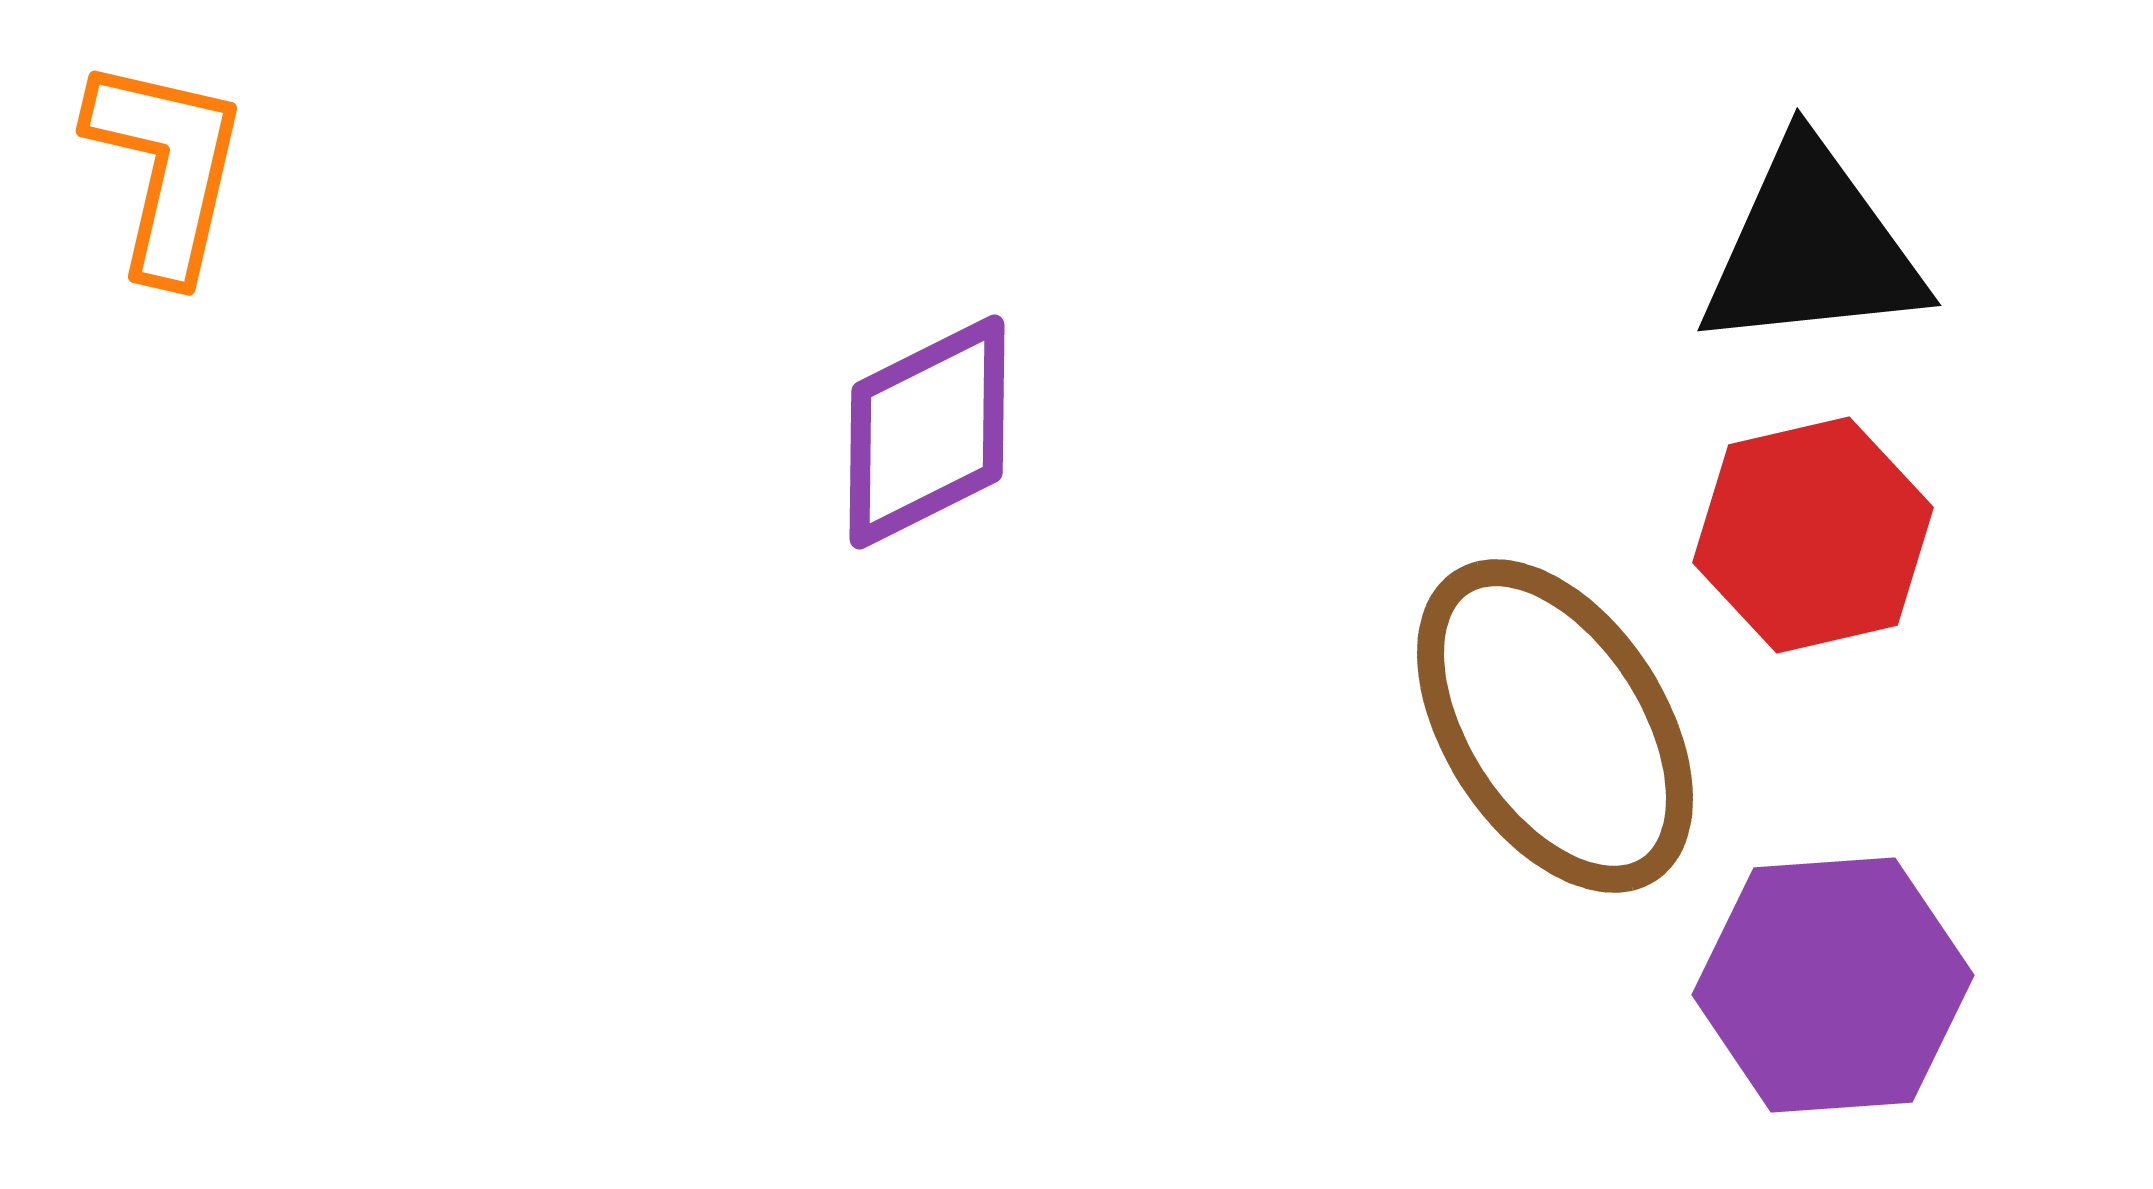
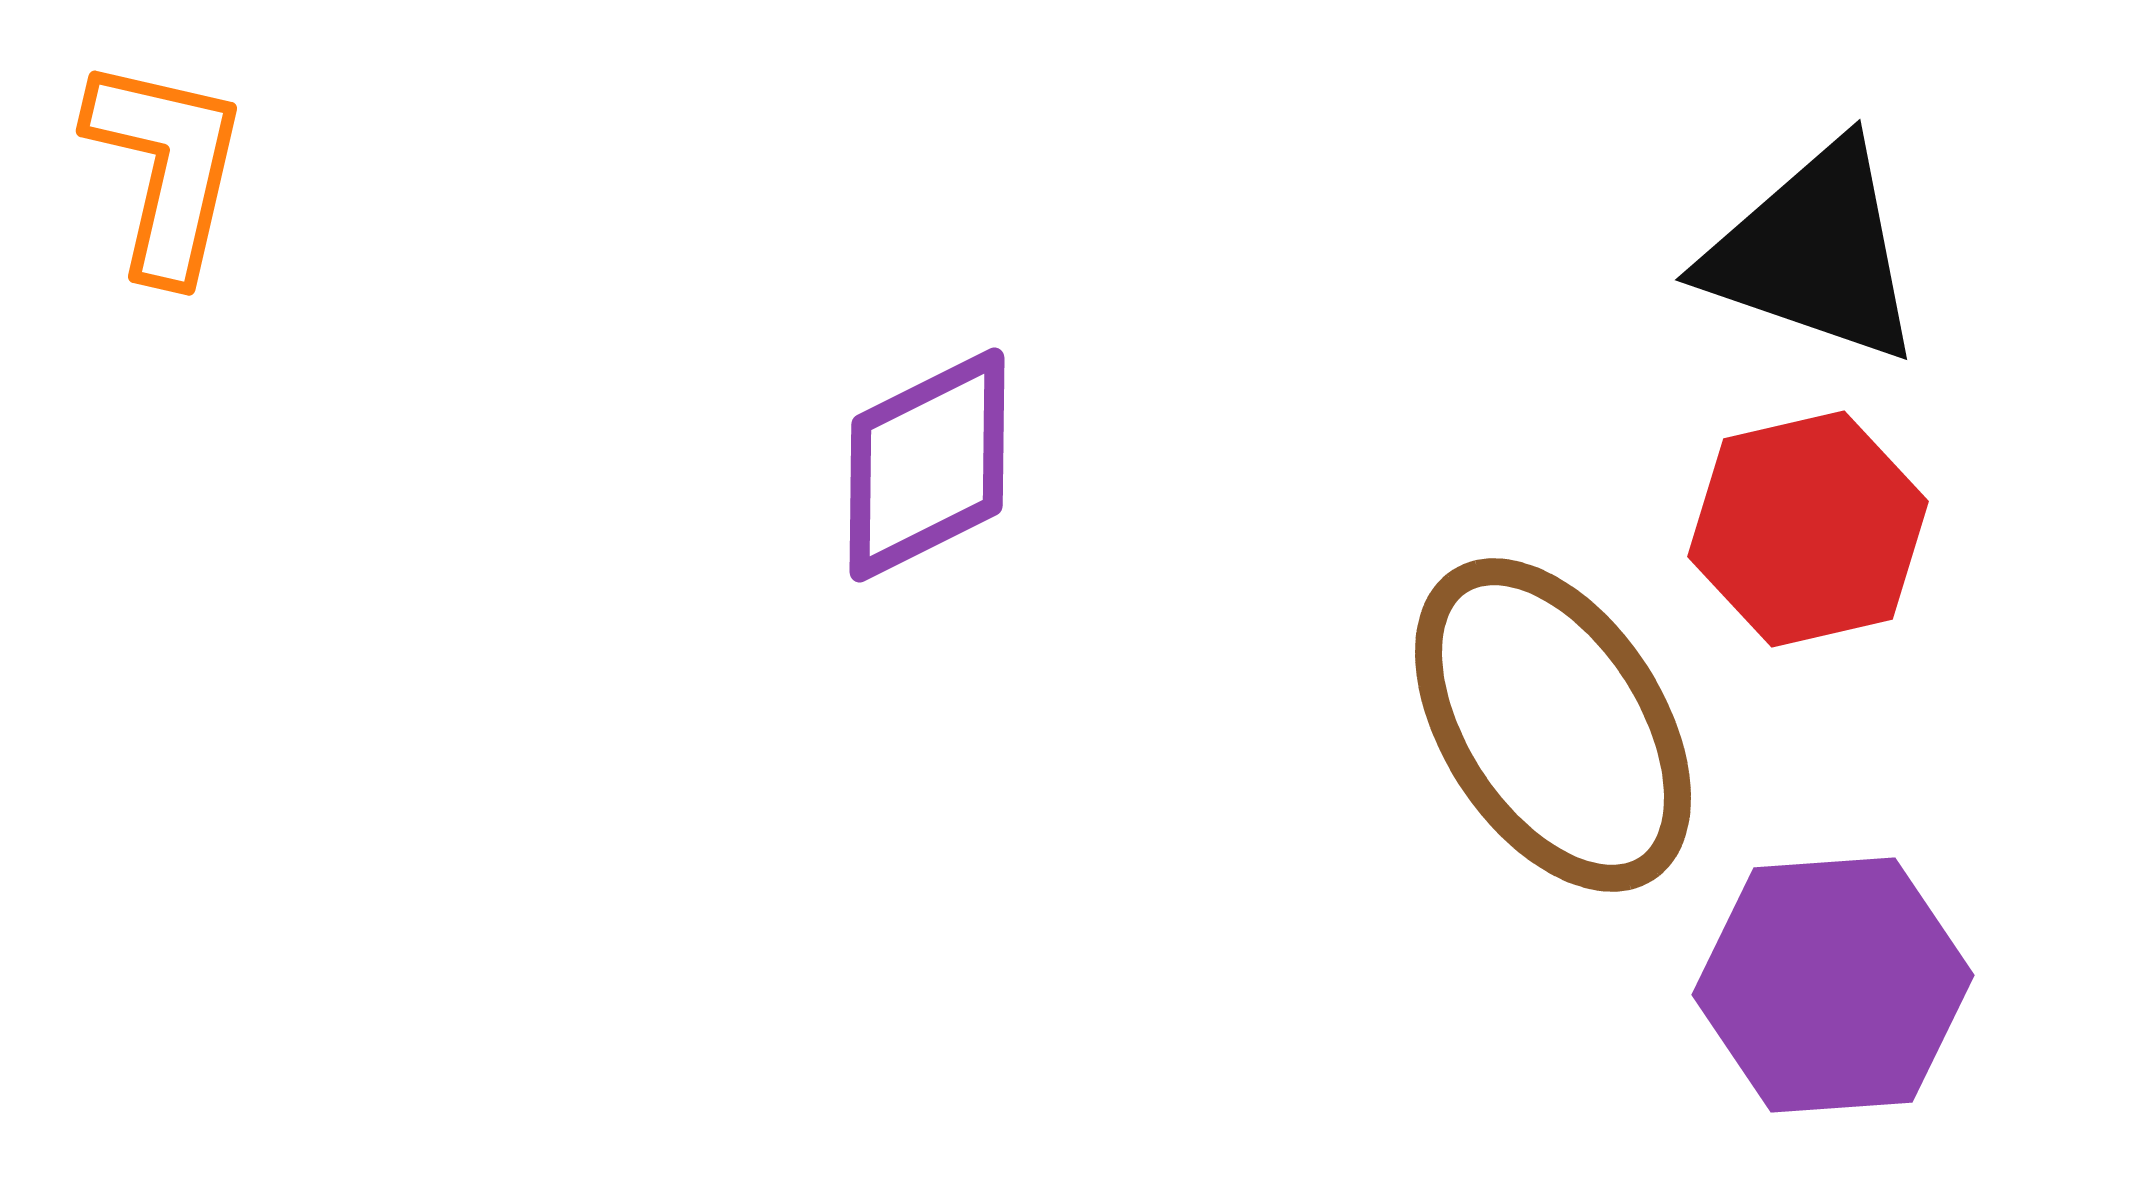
black triangle: moved 2 px right, 5 px down; rotated 25 degrees clockwise
purple diamond: moved 33 px down
red hexagon: moved 5 px left, 6 px up
brown ellipse: moved 2 px left, 1 px up
